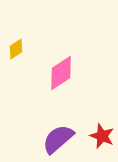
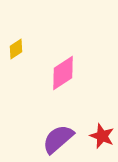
pink diamond: moved 2 px right
